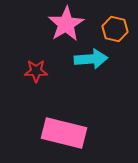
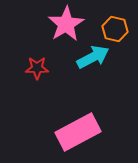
cyan arrow: moved 2 px right, 2 px up; rotated 24 degrees counterclockwise
red star: moved 1 px right, 3 px up
pink rectangle: moved 14 px right, 1 px up; rotated 42 degrees counterclockwise
